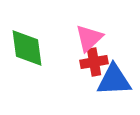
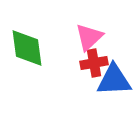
pink triangle: moved 1 px up
red cross: moved 1 px down
